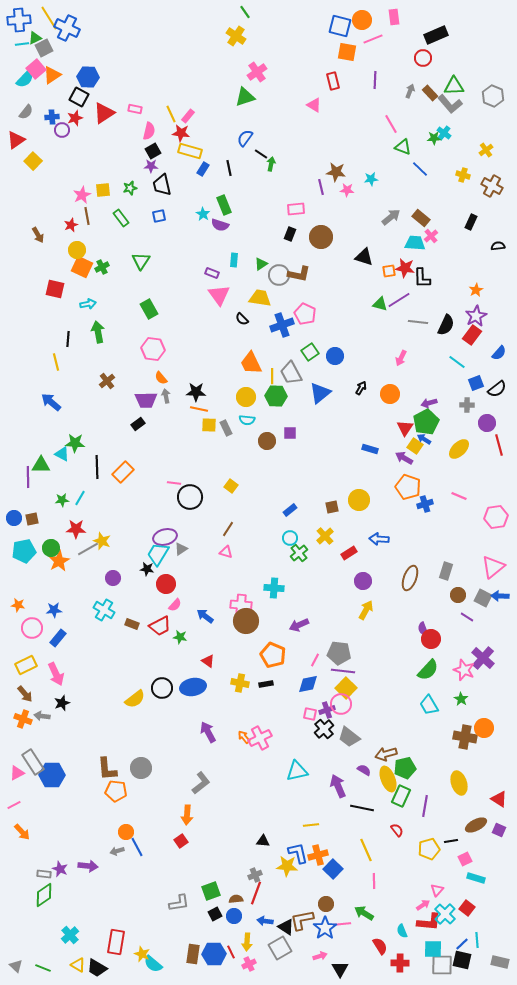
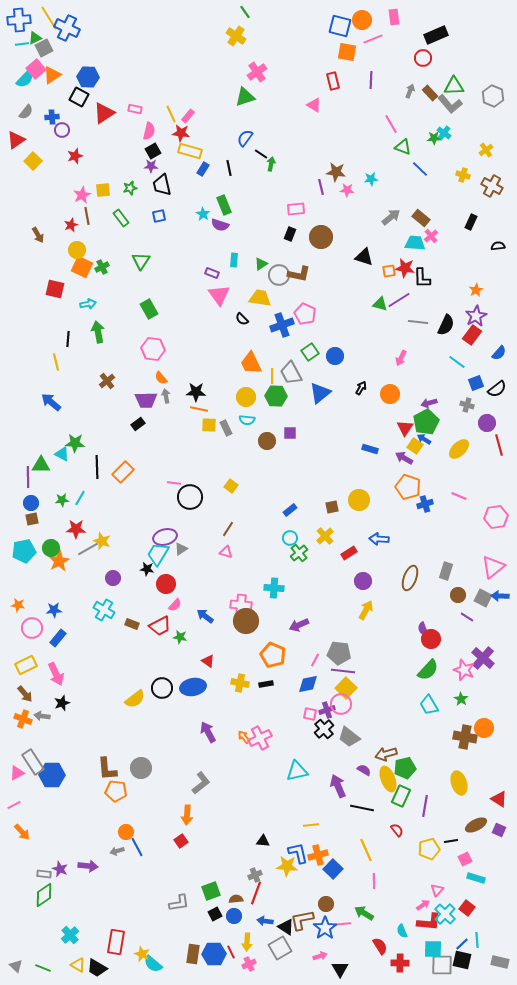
purple line at (375, 80): moved 4 px left
red star at (75, 118): moved 38 px down
gray cross at (467, 405): rotated 16 degrees clockwise
blue circle at (14, 518): moved 17 px right, 15 px up
